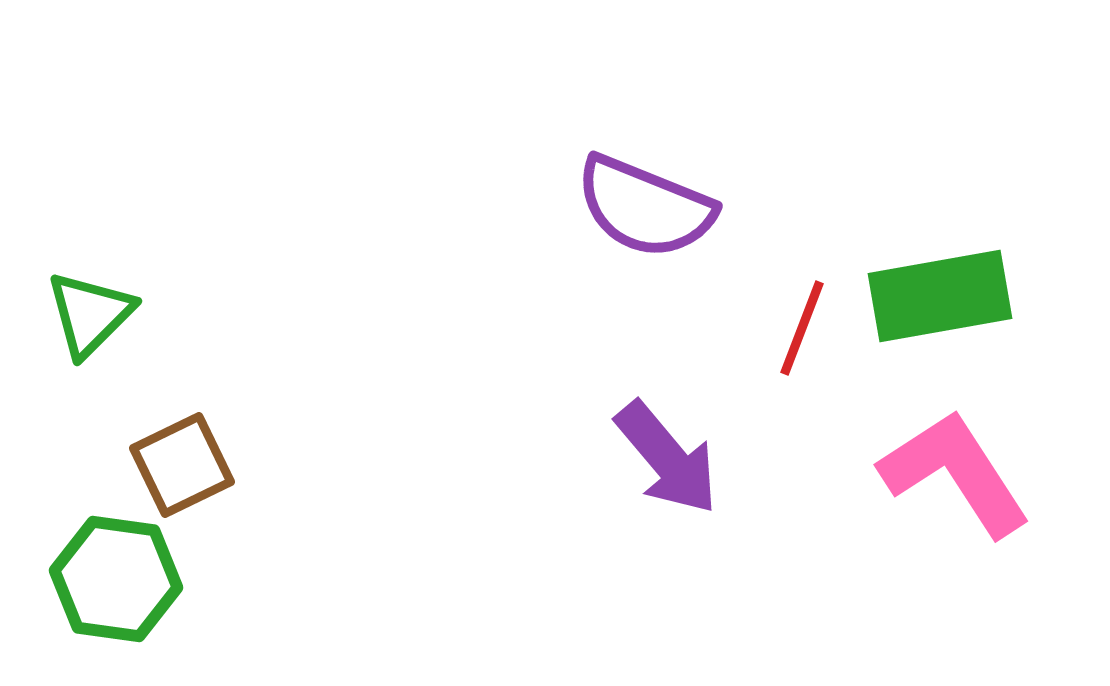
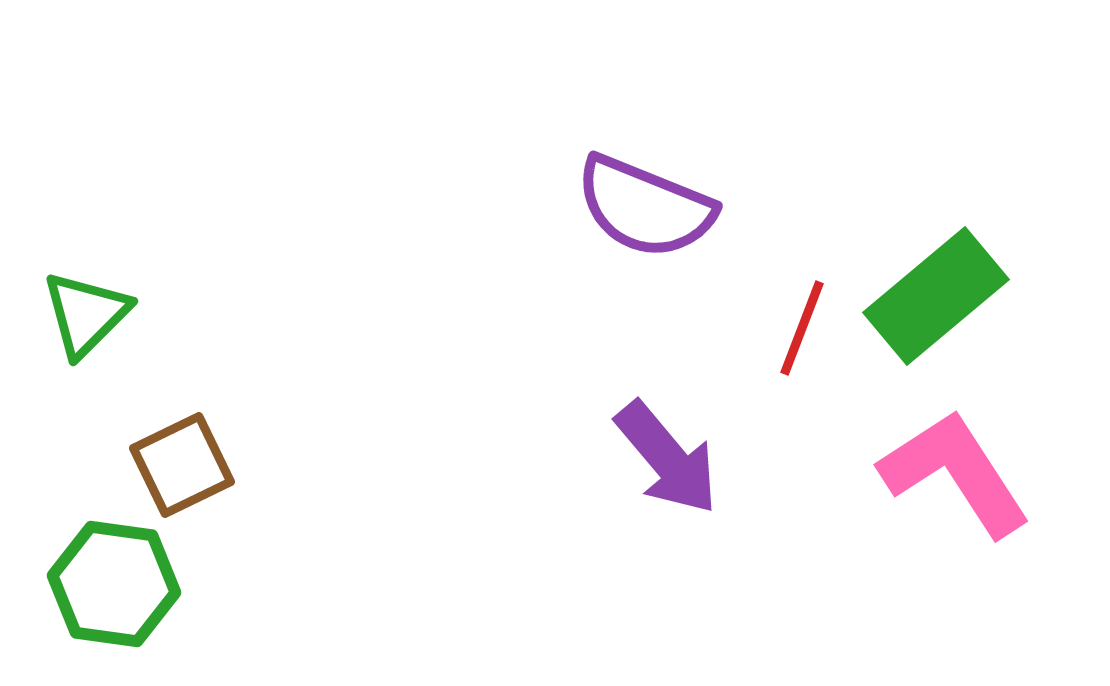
green rectangle: moved 4 px left; rotated 30 degrees counterclockwise
green triangle: moved 4 px left
green hexagon: moved 2 px left, 5 px down
